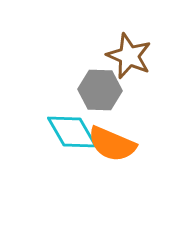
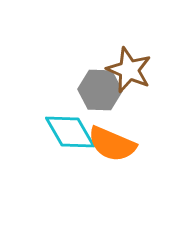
brown star: moved 14 px down
cyan diamond: moved 2 px left
